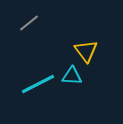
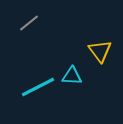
yellow triangle: moved 14 px right
cyan line: moved 3 px down
